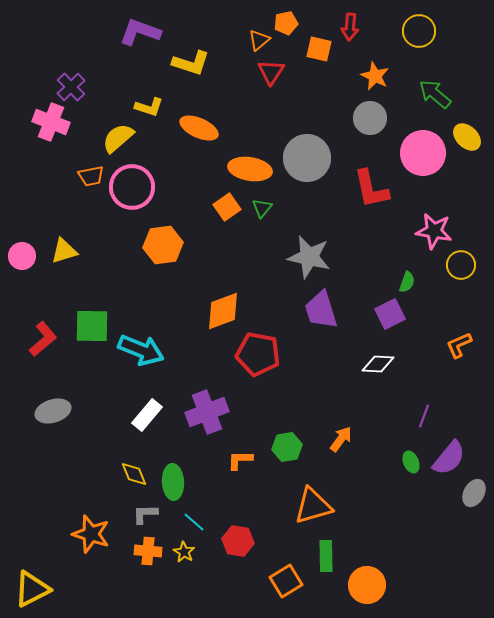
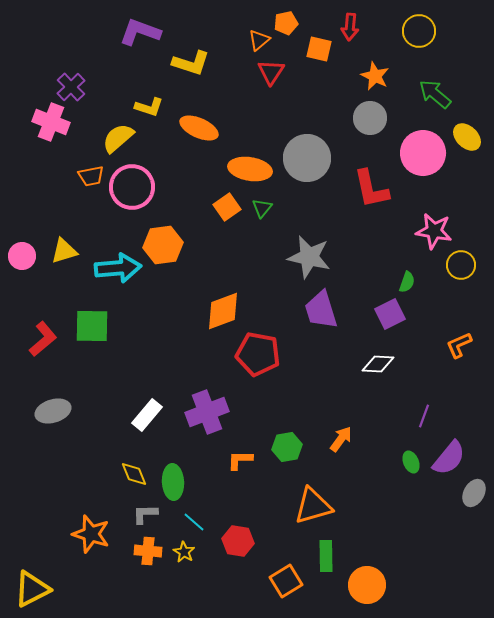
cyan arrow at (141, 350): moved 23 px left, 82 px up; rotated 27 degrees counterclockwise
